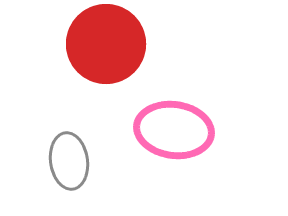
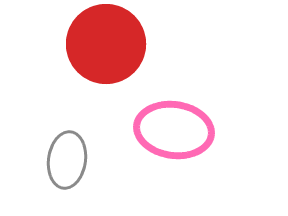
gray ellipse: moved 2 px left, 1 px up; rotated 16 degrees clockwise
